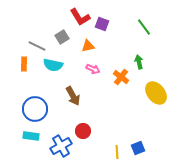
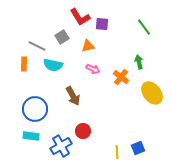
purple square: rotated 16 degrees counterclockwise
yellow ellipse: moved 4 px left
